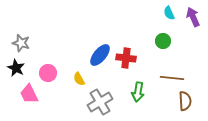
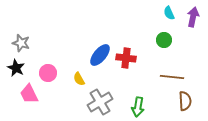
purple arrow: rotated 36 degrees clockwise
green circle: moved 1 px right, 1 px up
brown line: moved 1 px up
green arrow: moved 15 px down
